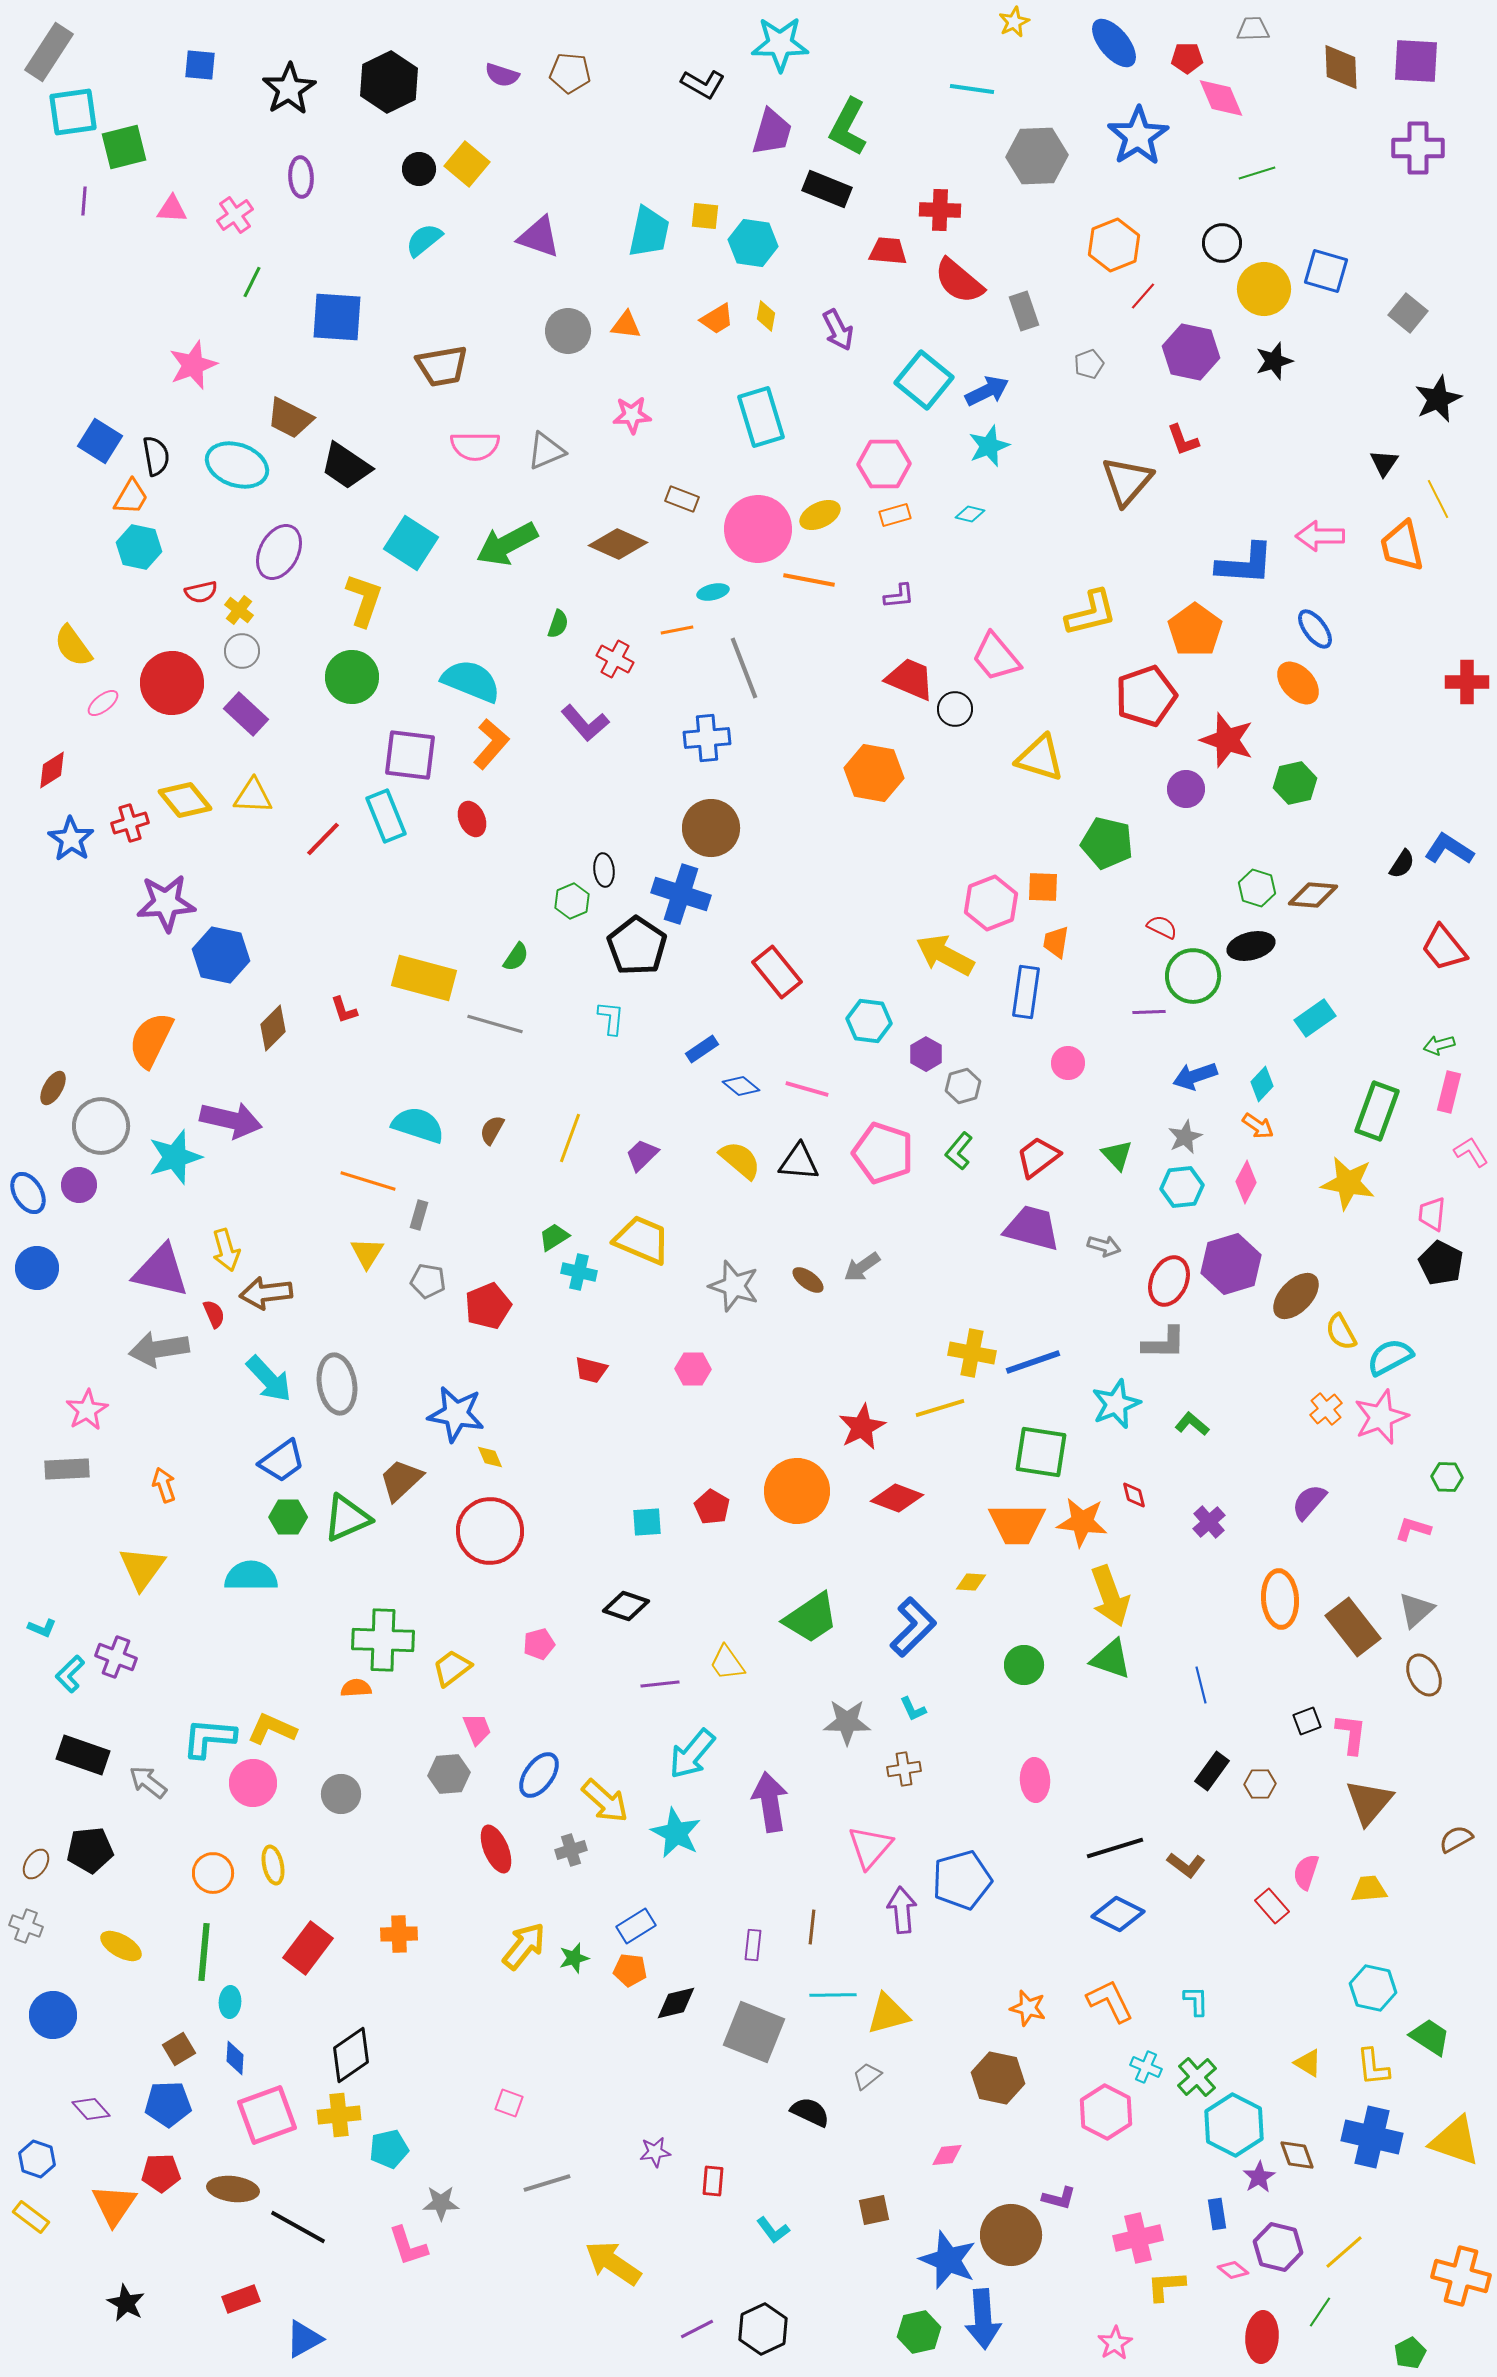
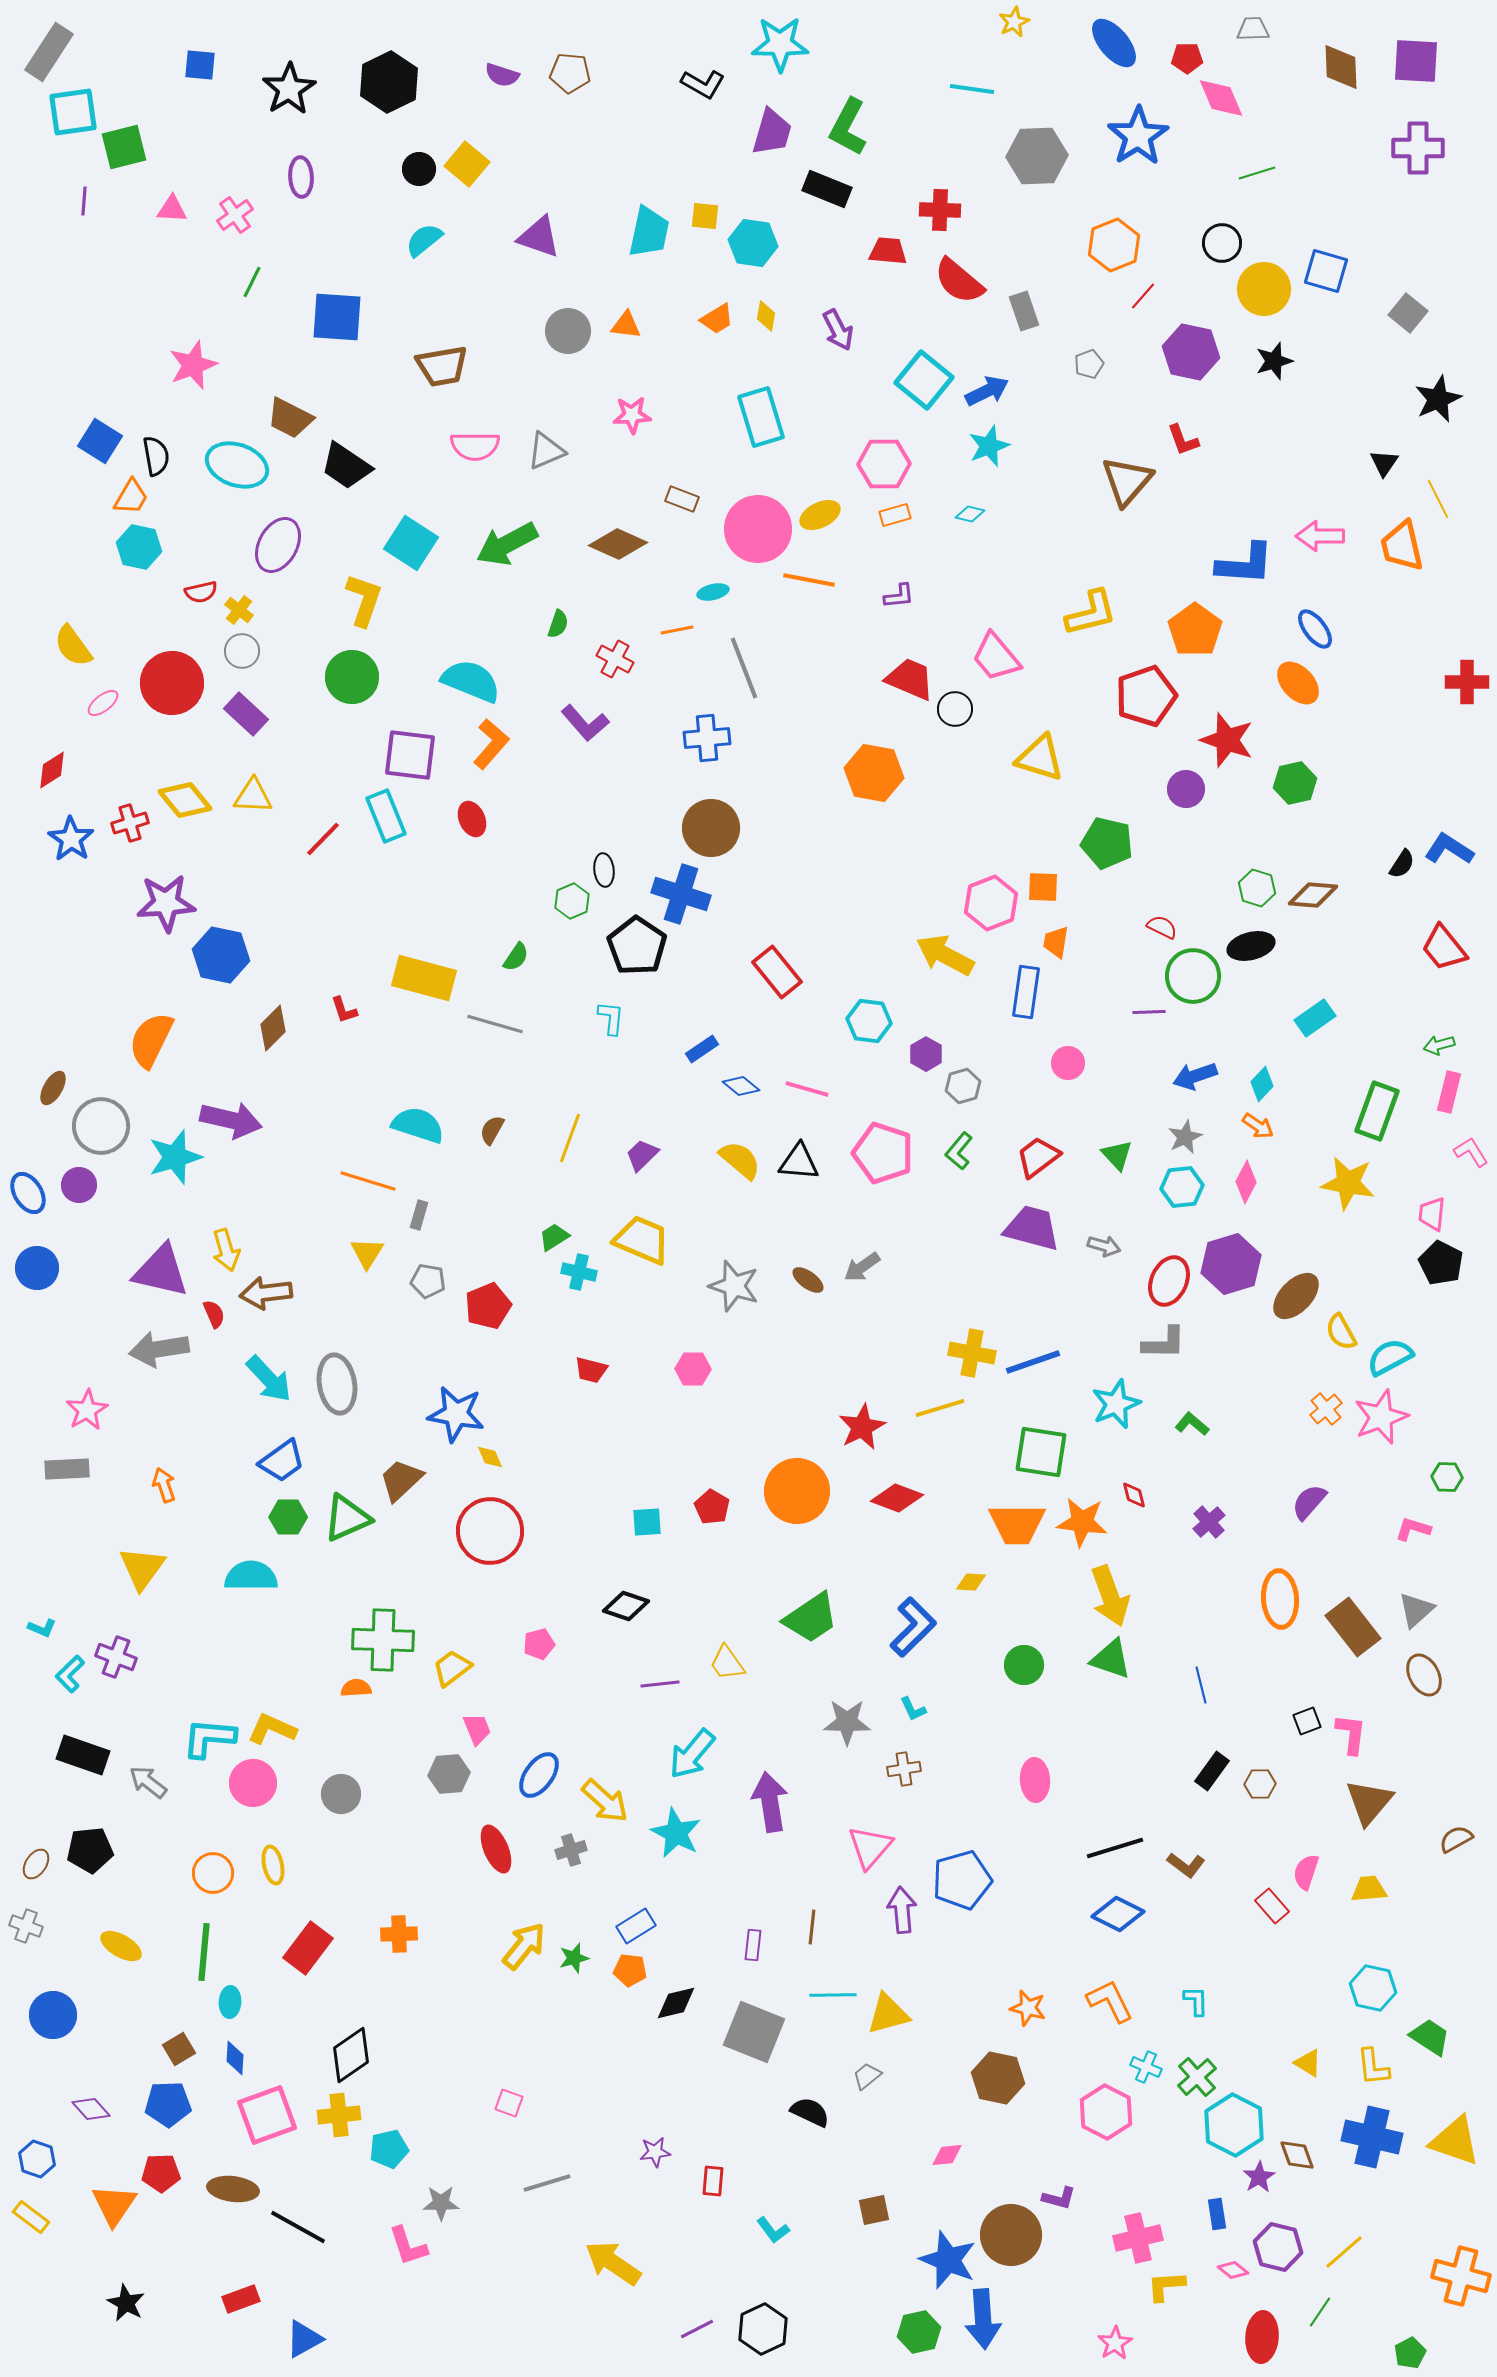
purple ellipse at (279, 552): moved 1 px left, 7 px up
